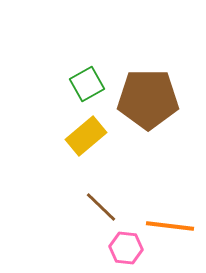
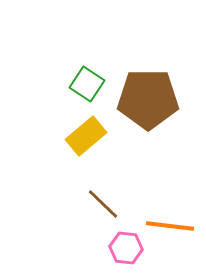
green square: rotated 28 degrees counterclockwise
brown line: moved 2 px right, 3 px up
